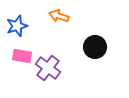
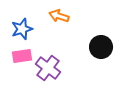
blue star: moved 5 px right, 3 px down
black circle: moved 6 px right
pink rectangle: rotated 18 degrees counterclockwise
